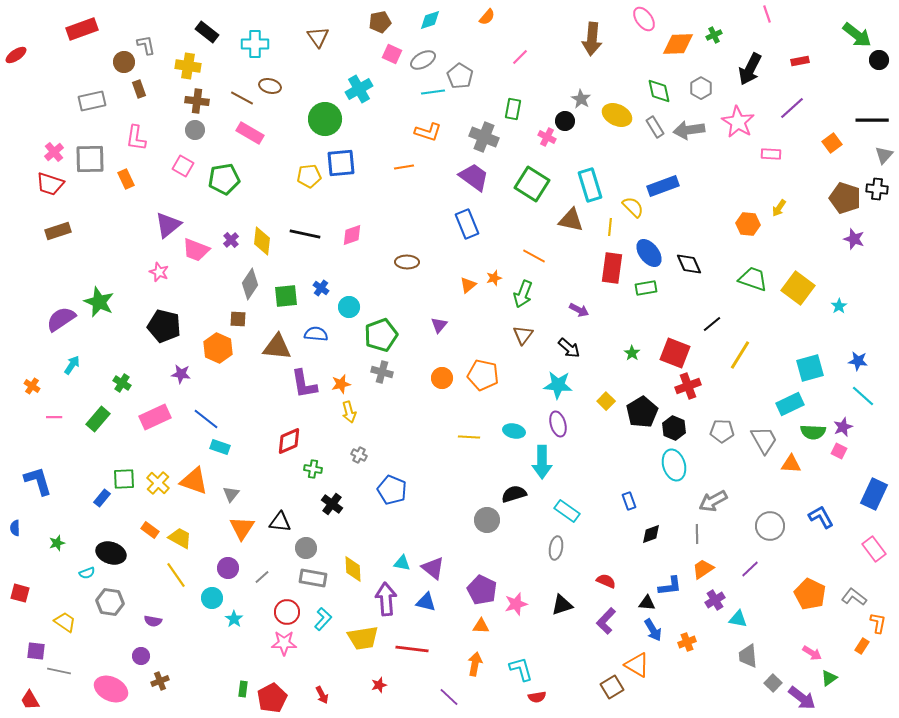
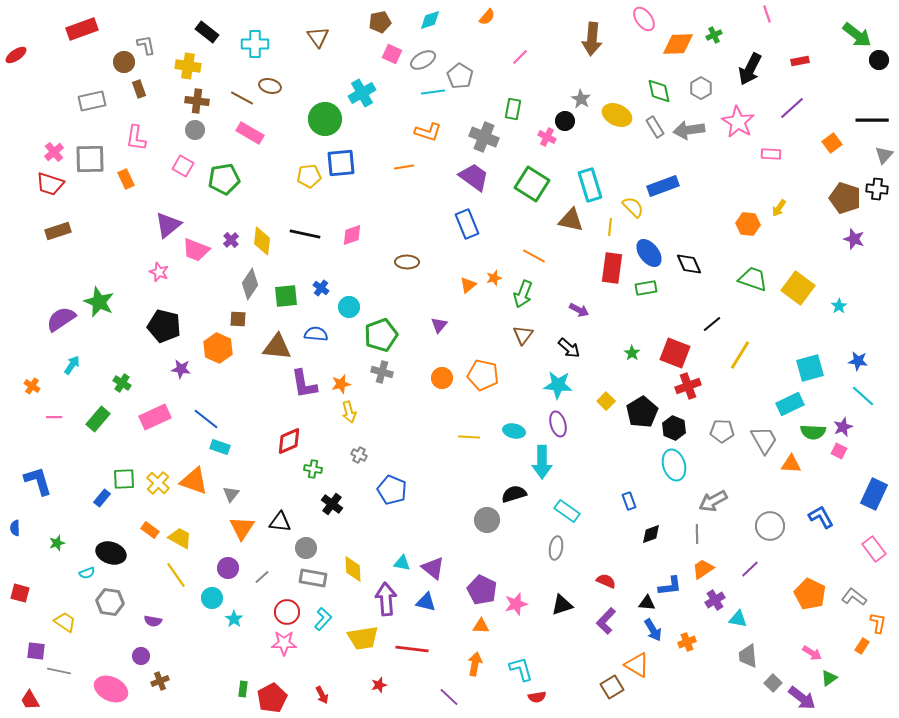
cyan cross at (359, 89): moved 3 px right, 4 px down
purple star at (181, 374): moved 5 px up
